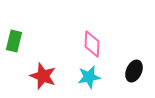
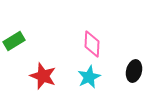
green rectangle: rotated 45 degrees clockwise
black ellipse: rotated 10 degrees counterclockwise
cyan star: rotated 15 degrees counterclockwise
